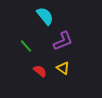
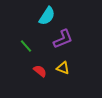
cyan semicircle: moved 2 px right; rotated 72 degrees clockwise
purple L-shape: moved 2 px up
yellow triangle: rotated 16 degrees counterclockwise
